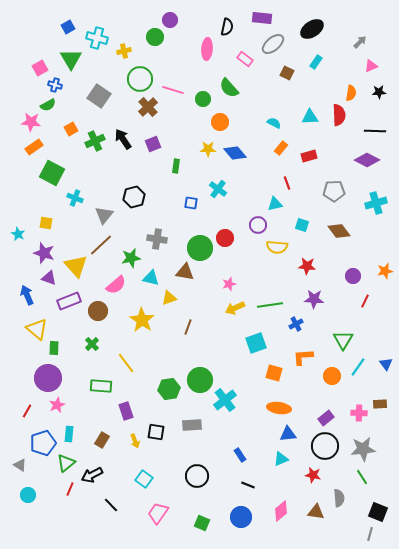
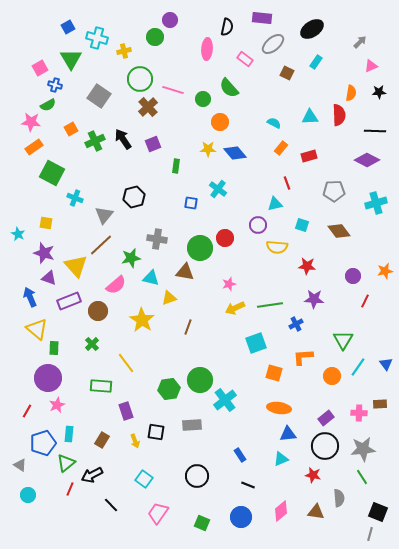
blue arrow at (27, 295): moved 3 px right, 2 px down
